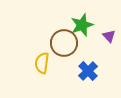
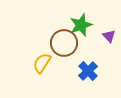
green star: moved 1 px left
yellow semicircle: rotated 25 degrees clockwise
